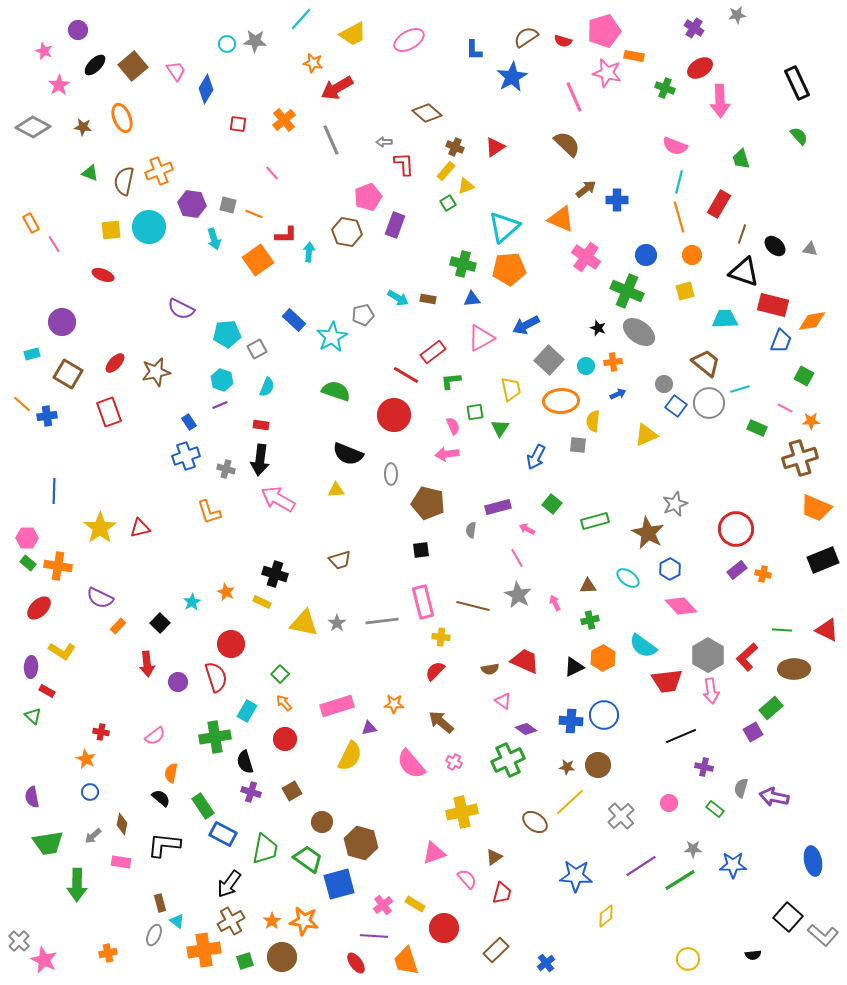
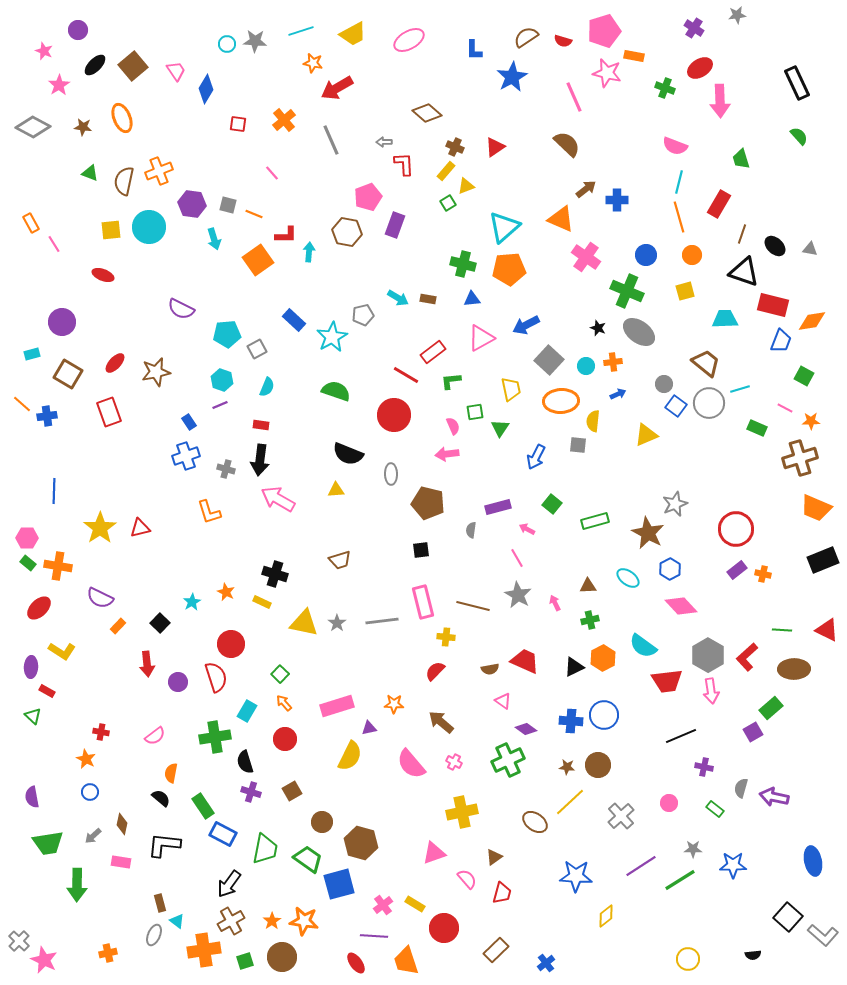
cyan line at (301, 19): moved 12 px down; rotated 30 degrees clockwise
yellow cross at (441, 637): moved 5 px right
